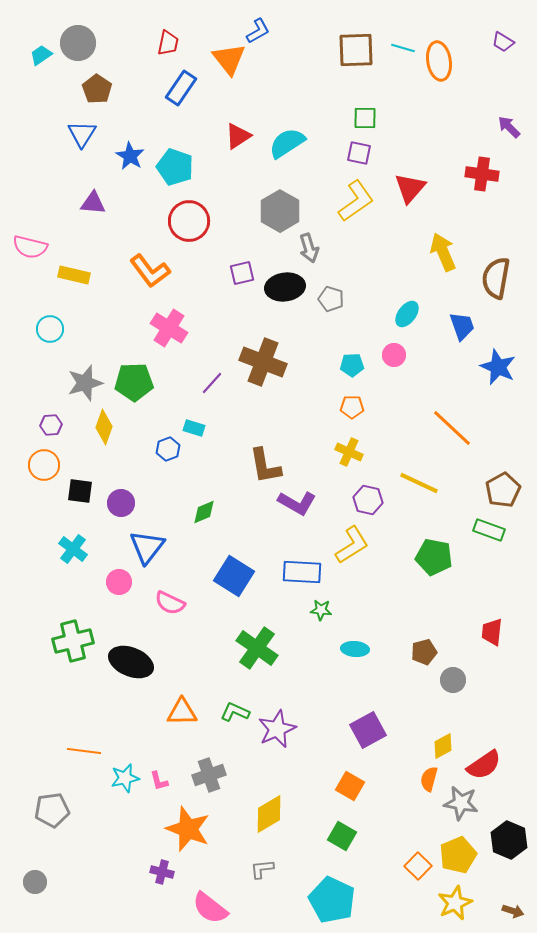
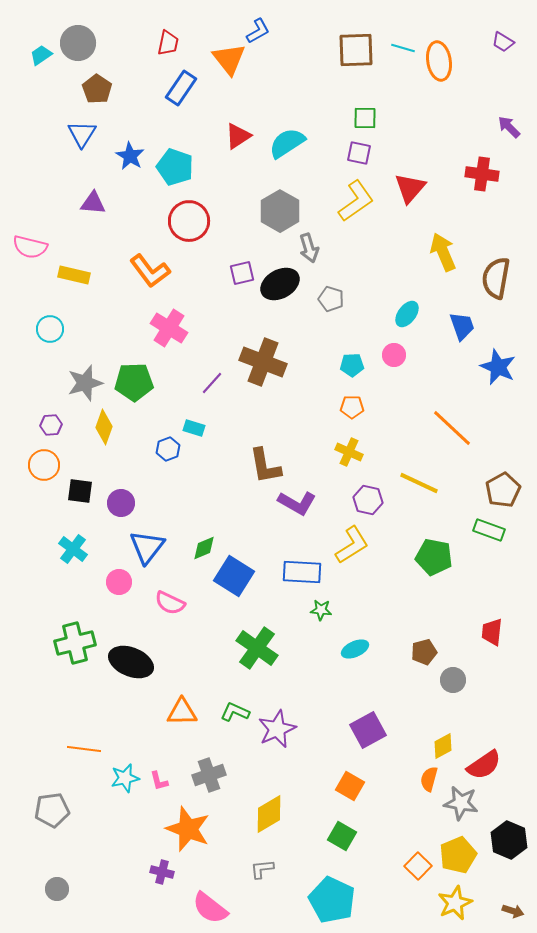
black ellipse at (285, 287): moved 5 px left, 3 px up; rotated 21 degrees counterclockwise
green diamond at (204, 512): moved 36 px down
green cross at (73, 641): moved 2 px right, 2 px down
cyan ellipse at (355, 649): rotated 28 degrees counterclockwise
orange line at (84, 751): moved 2 px up
gray circle at (35, 882): moved 22 px right, 7 px down
